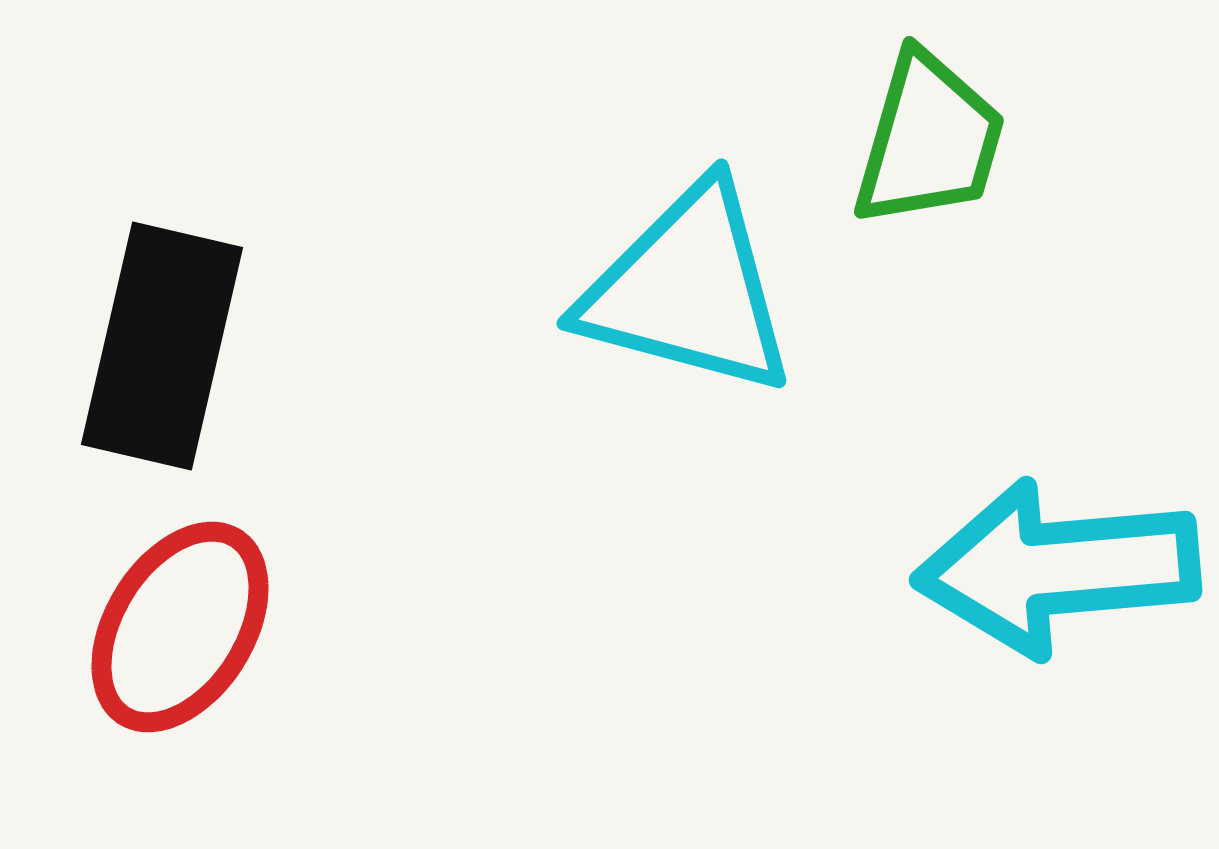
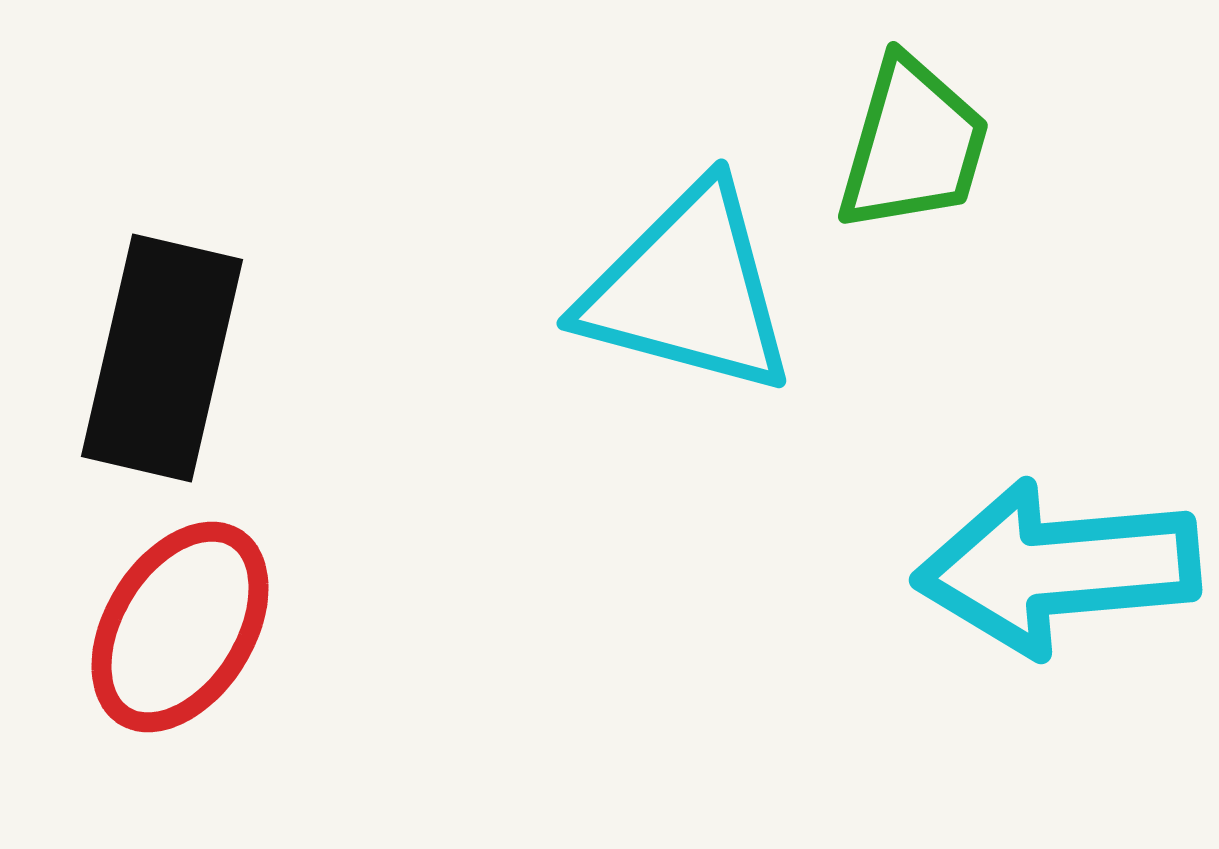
green trapezoid: moved 16 px left, 5 px down
black rectangle: moved 12 px down
